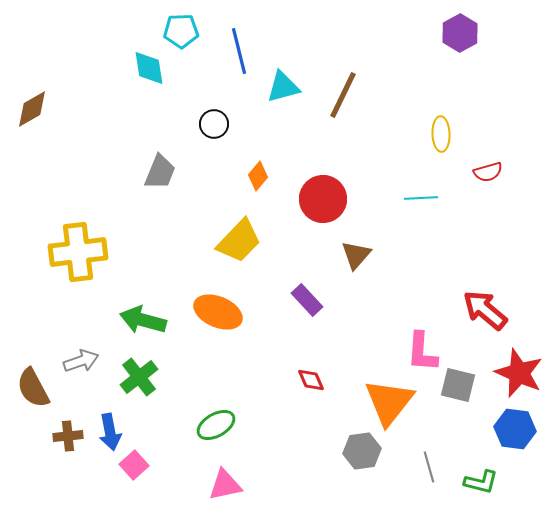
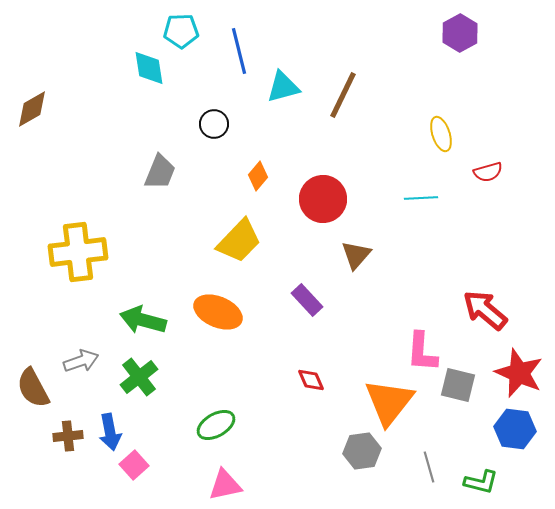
yellow ellipse: rotated 16 degrees counterclockwise
